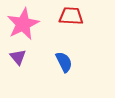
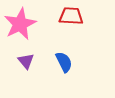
pink star: moved 3 px left
purple triangle: moved 8 px right, 4 px down
